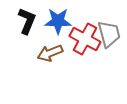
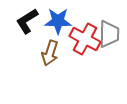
black L-shape: rotated 144 degrees counterclockwise
gray trapezoid: rotated 16 degrees clockwise
brown arrow: rotated 50 degrees counterclockwise
